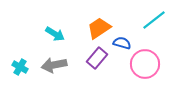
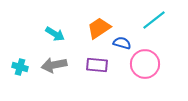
purple rectangle: moved 7 px down; rotated 55 degrees clockwise
cyan cross: rotated 14 degrees counterclockwise
